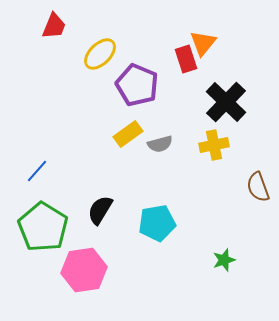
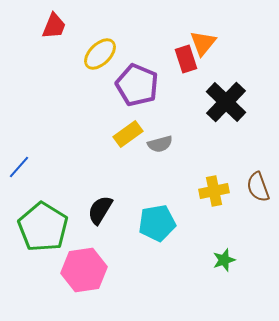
yellow cross: moved 46 px down
blue line: moved 18 px left, 4 px up
